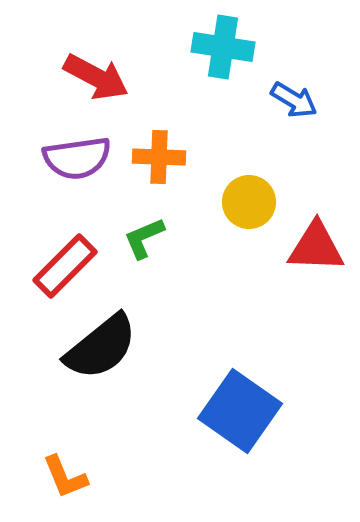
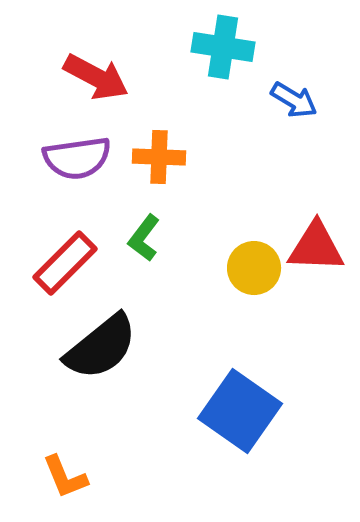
yellow circle: moved 5 px right, 66 px down
green L-shape: rotated 30 degrees counterclockwise
red rectangle: moved 3 px up
